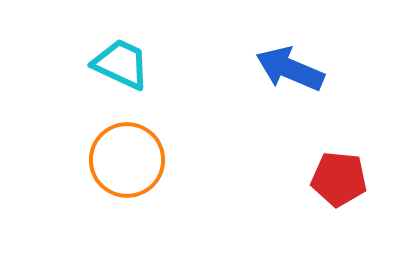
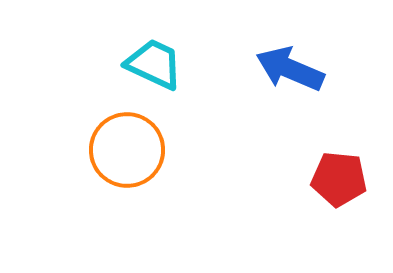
cyan trapezoid: moved 33 px right
orange circle: moved 10 px up
